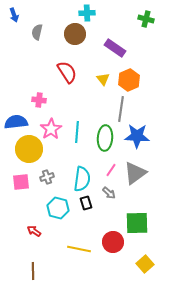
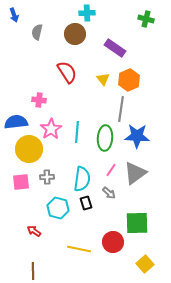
gray cross: rotated 16 degrees clockwise
